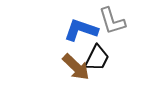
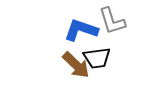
black trapezoid: rotated 56 degrees clockwise
brown arrow: moved 2 px up
